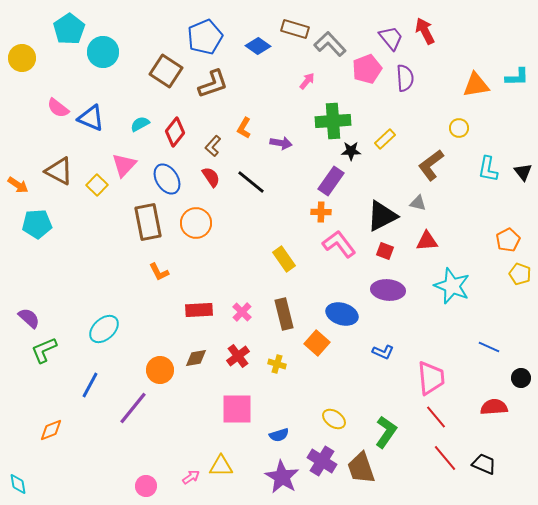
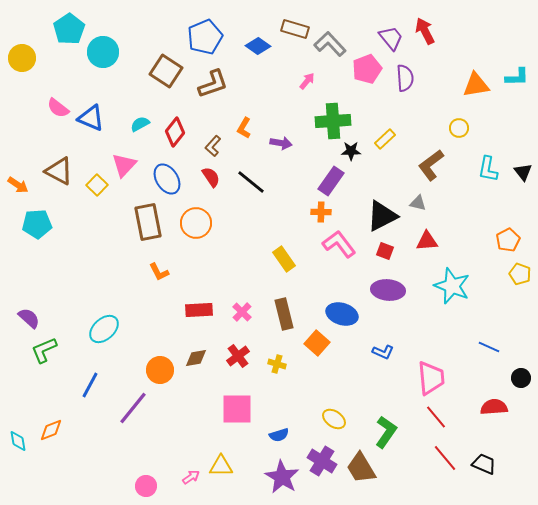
brown trapezoid at (361, 468): rotated 12 degrees counterclockwise
cyan diamond at (18, 484): moved 43 px up
